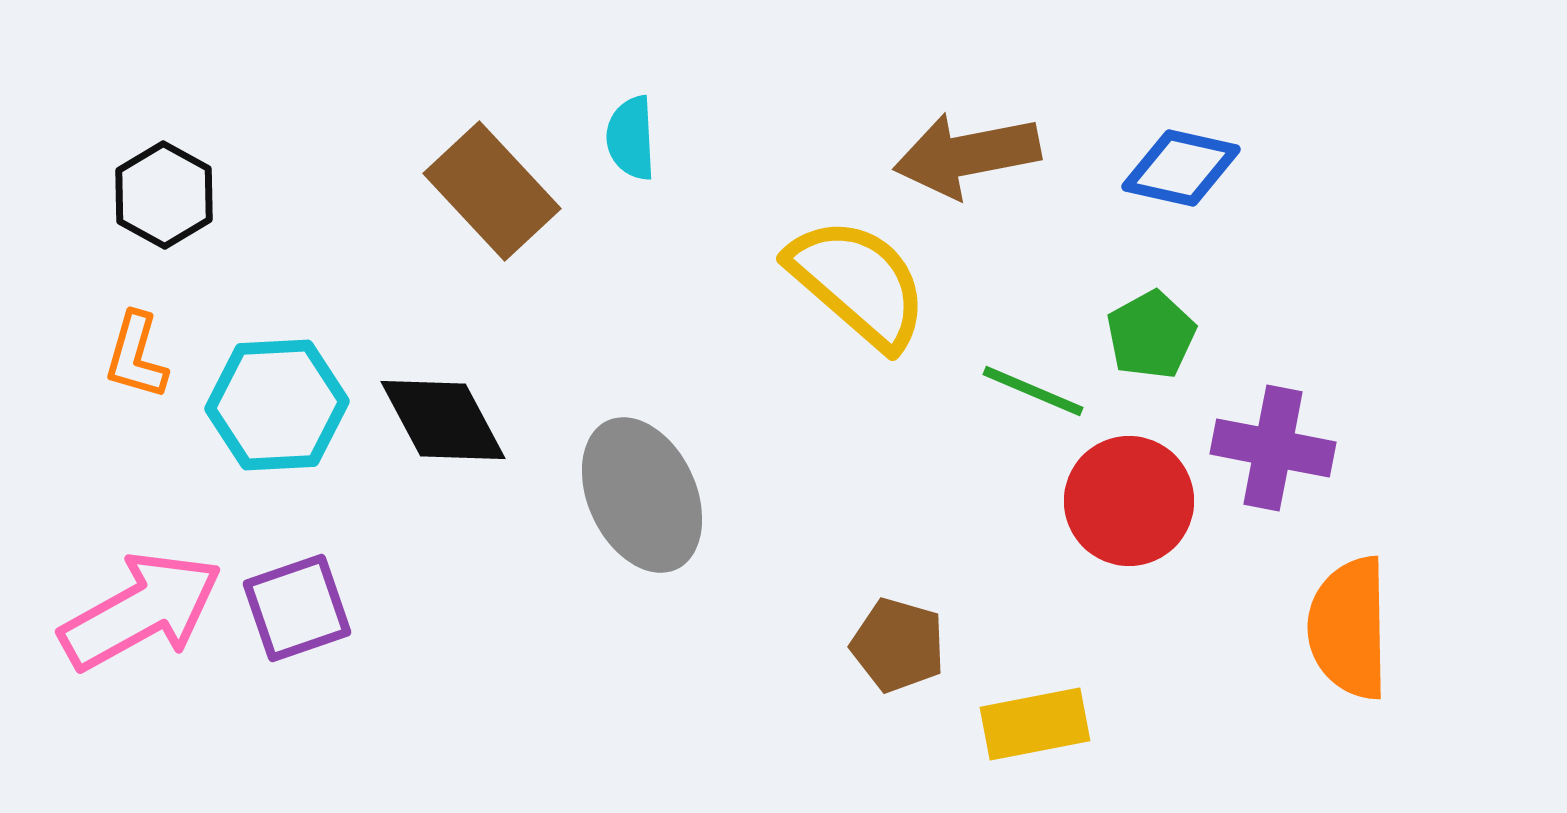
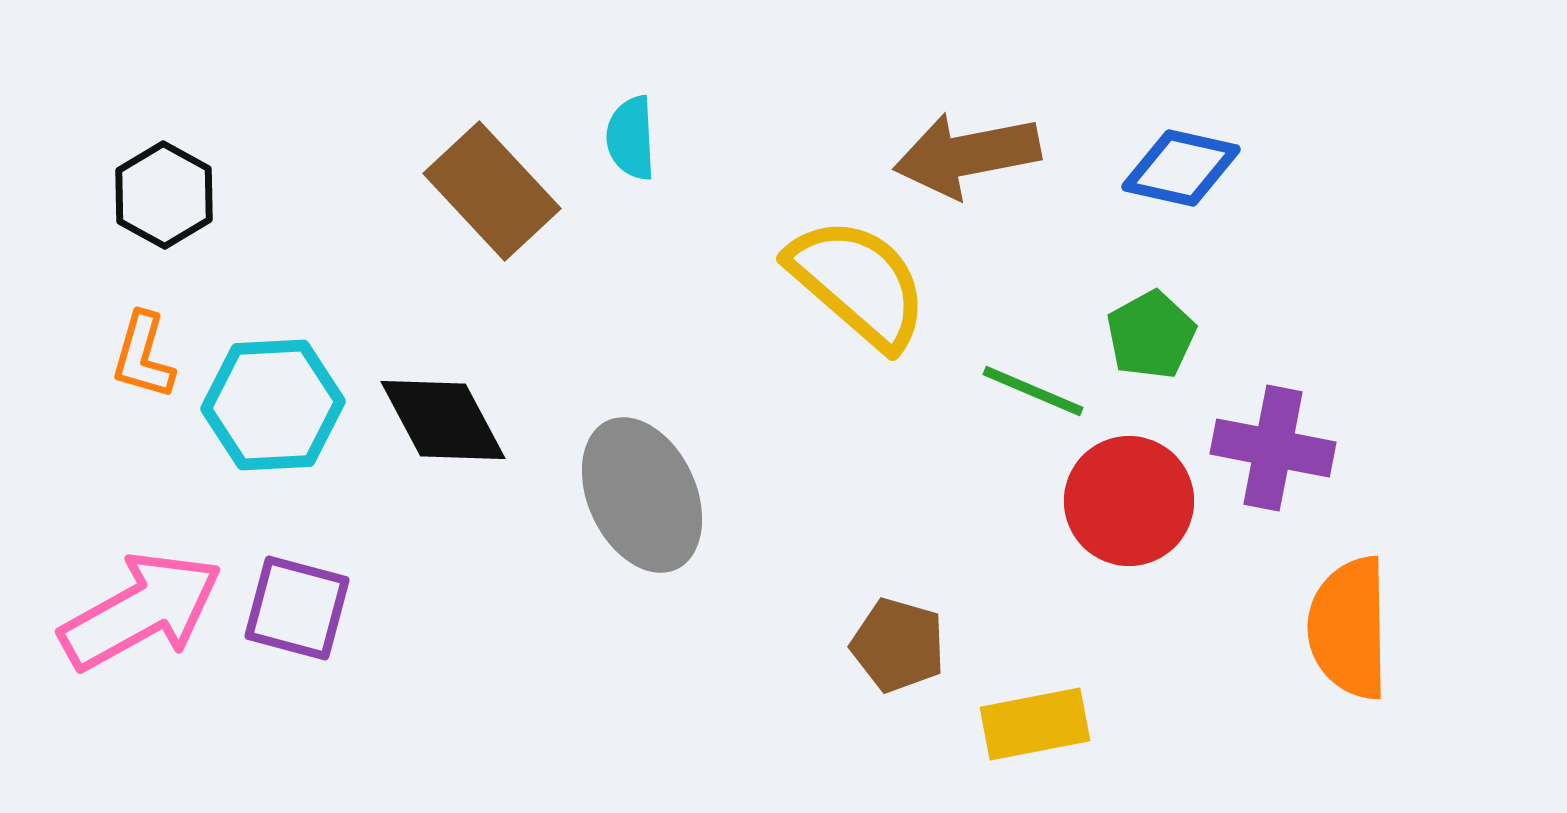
orange L-shape: moved 7 px right
cyan hexagon: moved 4 px left
purple square: rotated 34 degrees clockwise
